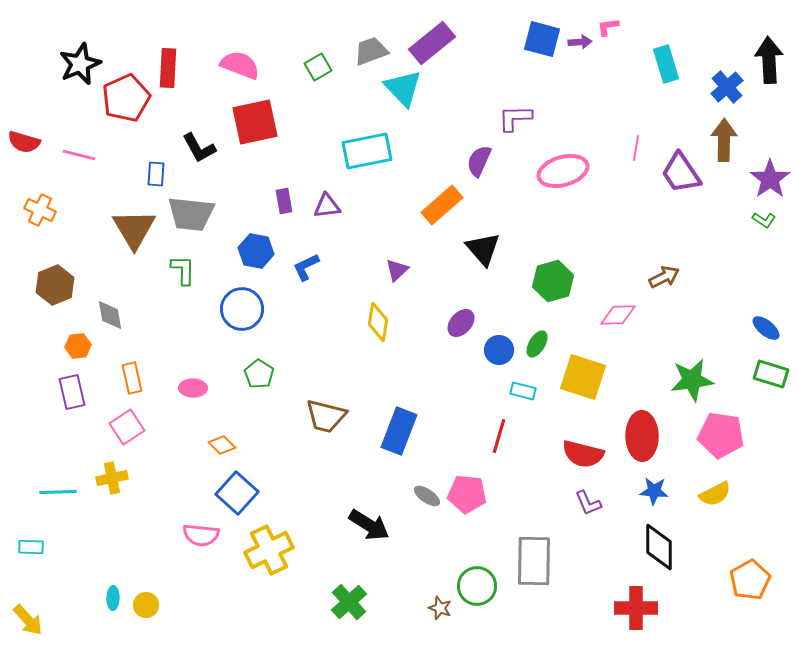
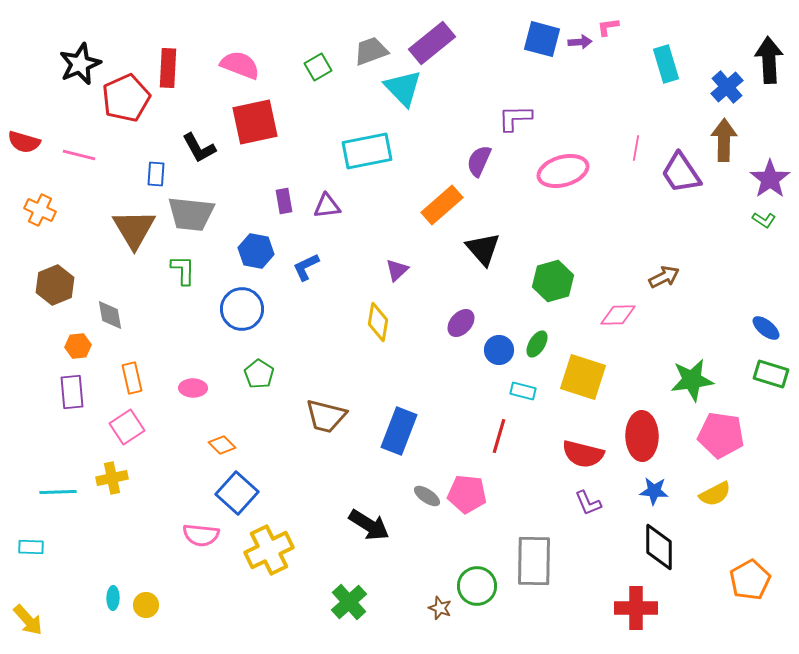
purple rectangle at (72, 392): rotated 8 degrees clockwise
